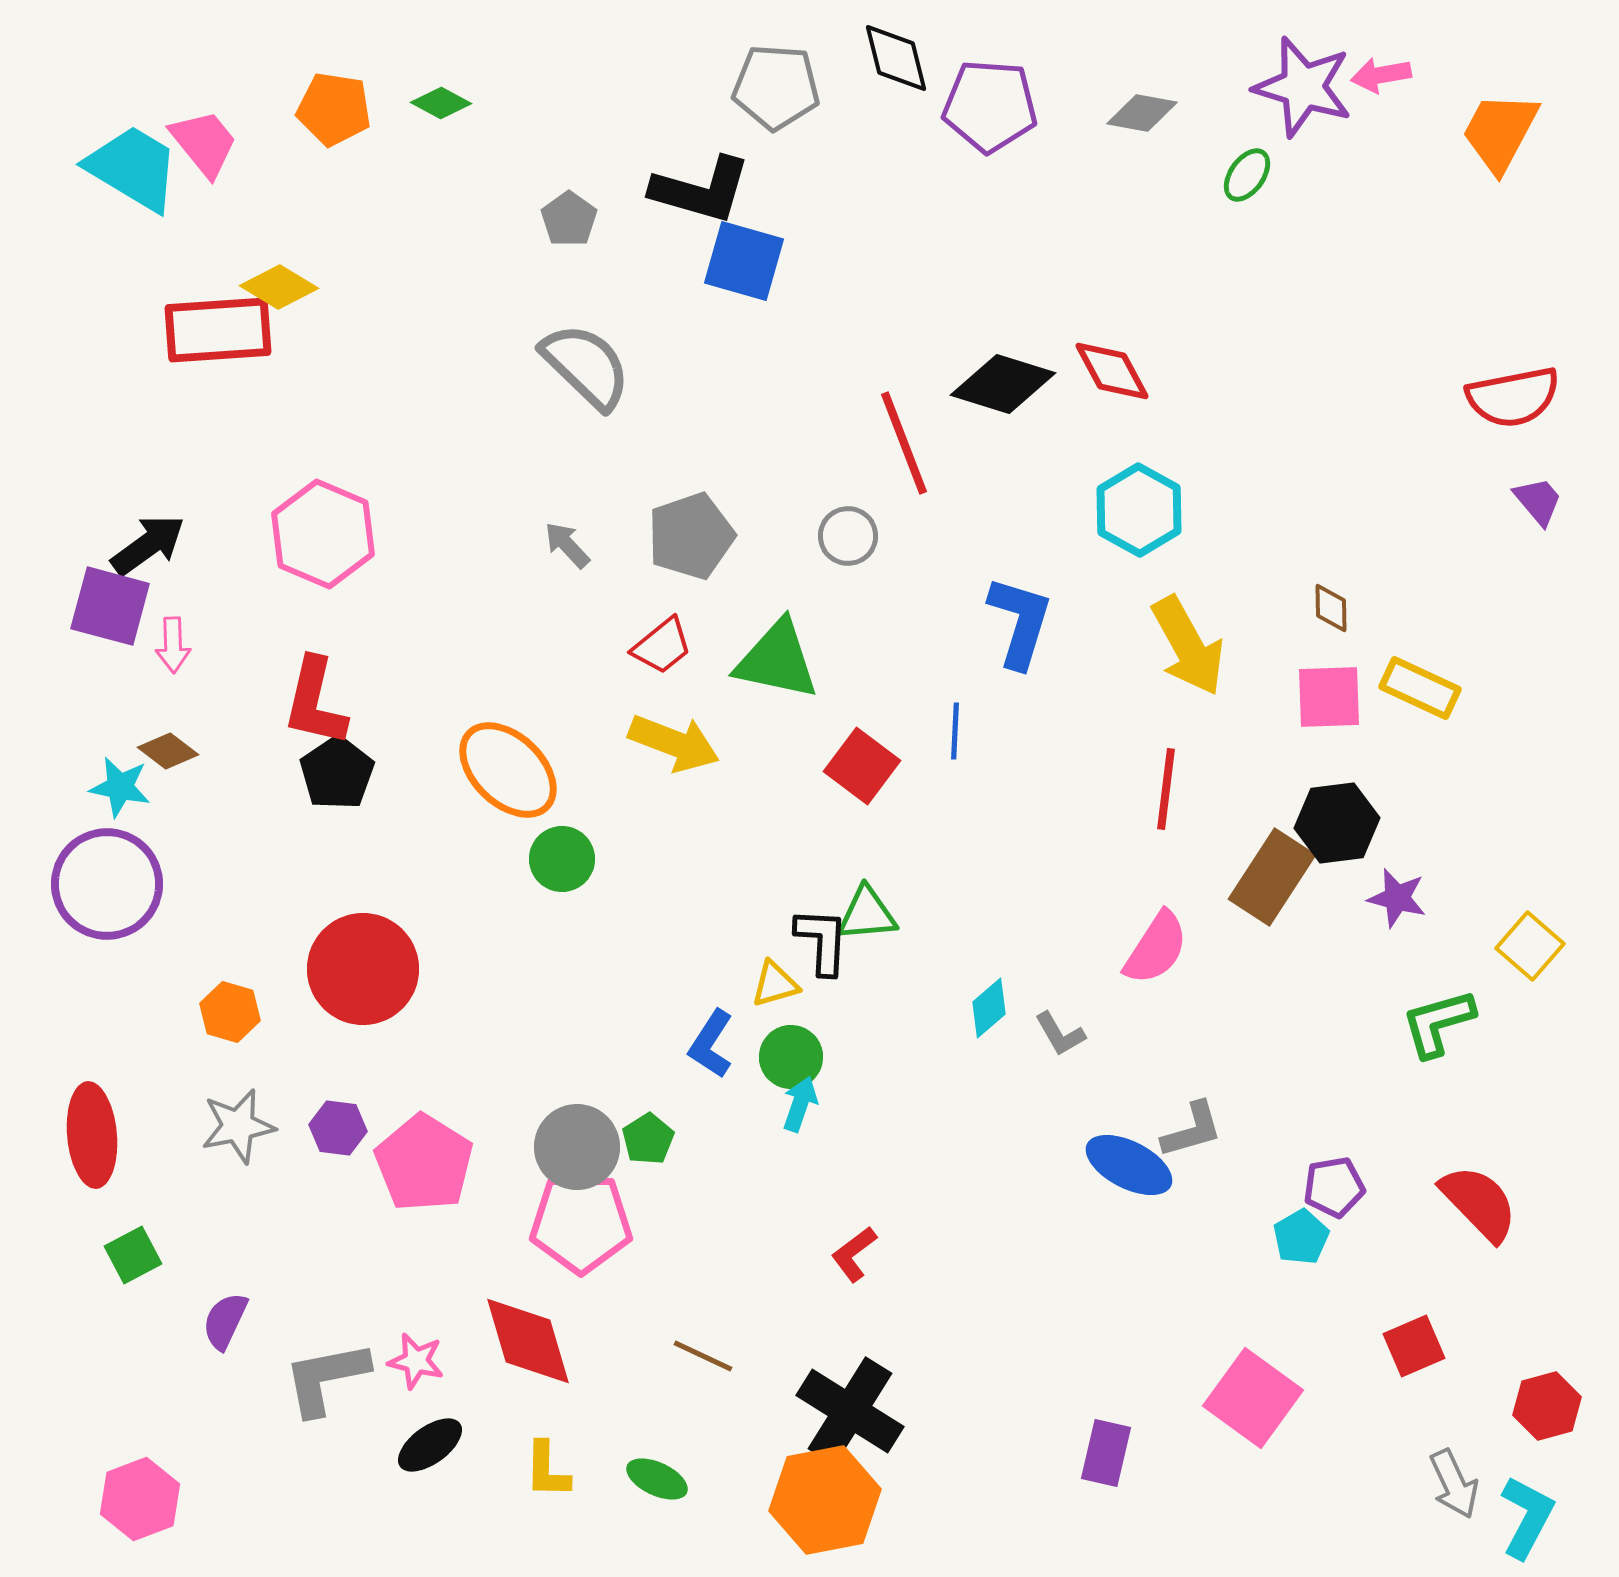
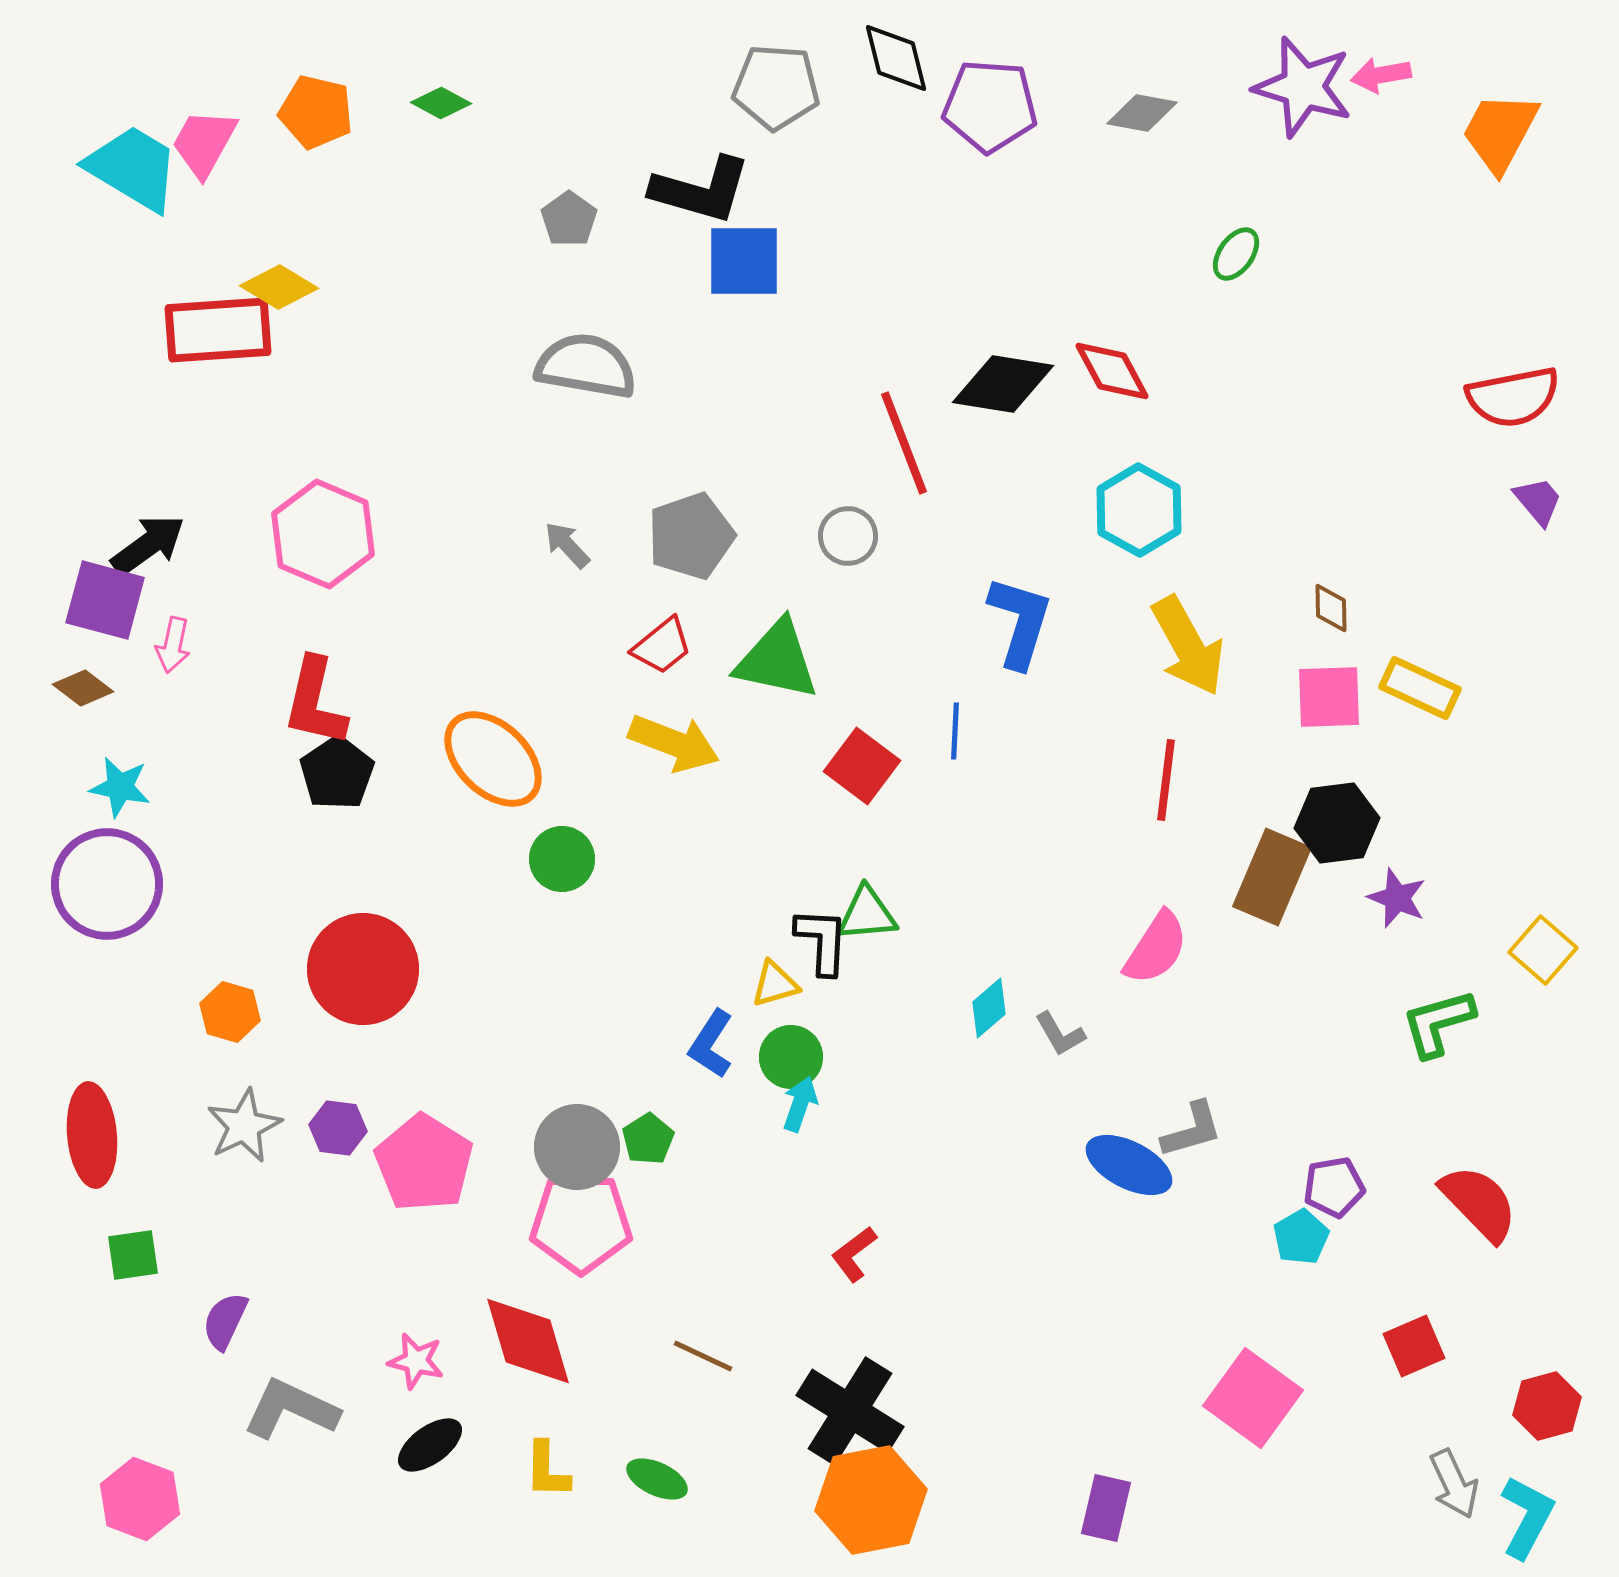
orange pentagon at (334, 109): moved 18 px left, 3 px down; rotated 4 degrees clockwise
pink trapezoid at (204, 143): rotated 112 degrees counterclockwise
green ellipse at (1247, 175): moved 11 px left, 79 px down
blue square at (744, 261): rotated 16 degrees counterclockwise
gray semicircle at (586, 366): rotated 34 degrees counterclockwise
black diamond at (1003, 384): rotated 8 degrees counterclockwise
purple square at (110, 606): moved 5 px left, 6 px up
pink arrow at (173, 645): rotated 14 degrees clockwise
brown diamond at (168, 751): moved 85 px left, 63 px up
orange ellipse at (508, 770): moved 15 px left, 11 px up
red line at (1166, 789): moved 9 px up
brown rectangle at (1272, 877): rotated 10 degrees counterclockwise
purple star at (1397, 898): rotated 8 degrees clockwise
yellow square at (1530, 946): moved 13 px right, 4 px down
gray star at (238, 1126): moved 6 px right; rotated 14 degrees counterclockwise
green square at (133, 1255): rotated 20 degrees clockwise
gray L-shape at (326, 1378): moved 35 px left, 31 px down; rotated 36 degrees clockwise
purple rectangle at (1106, 1453): moved 55 px down
pink hexagon at (140, 1499): rotated 18 degrees counterclockwise
orange hexagon at (825, 1500): moved 46 px right
